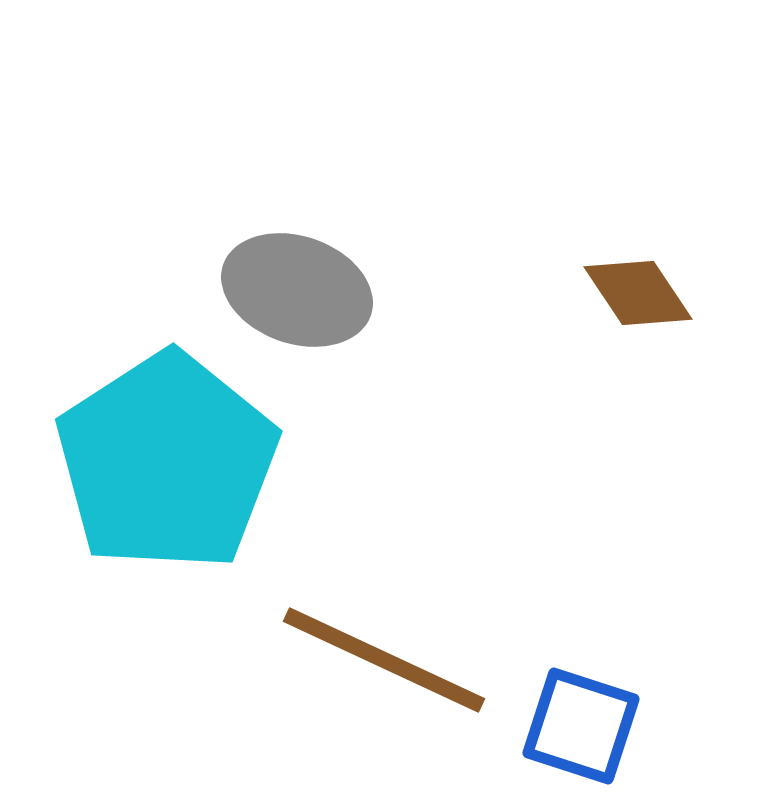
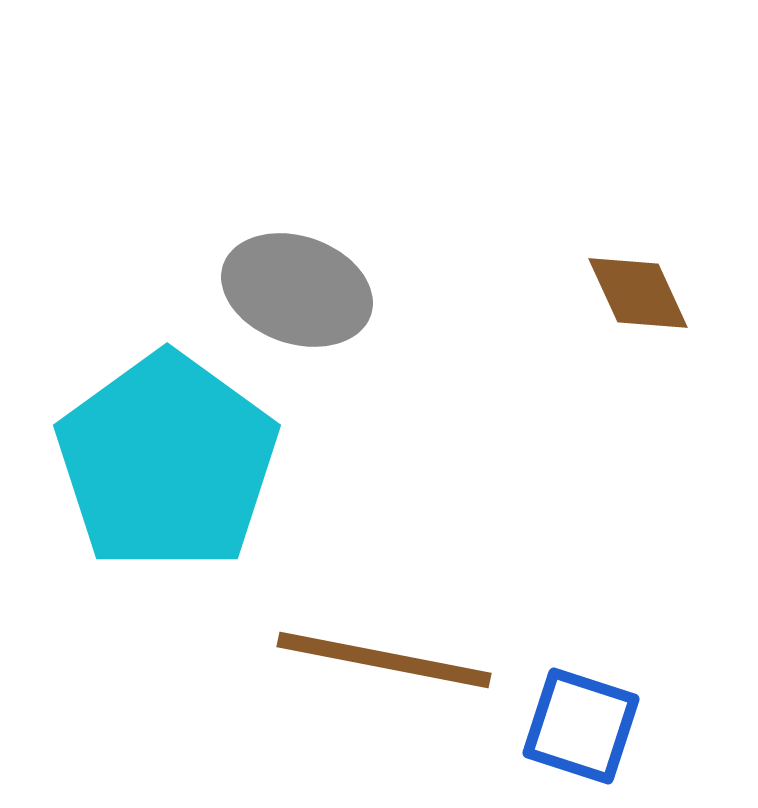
brown diamond: rotated 9 degrees clockwise
cyan pentagon: rotated 3 degrees counterclockwise
brown line: rotated 14 degrees counterclockwise
